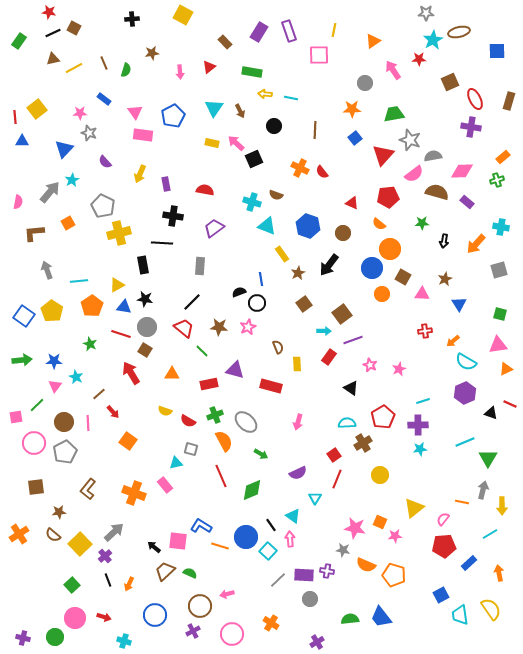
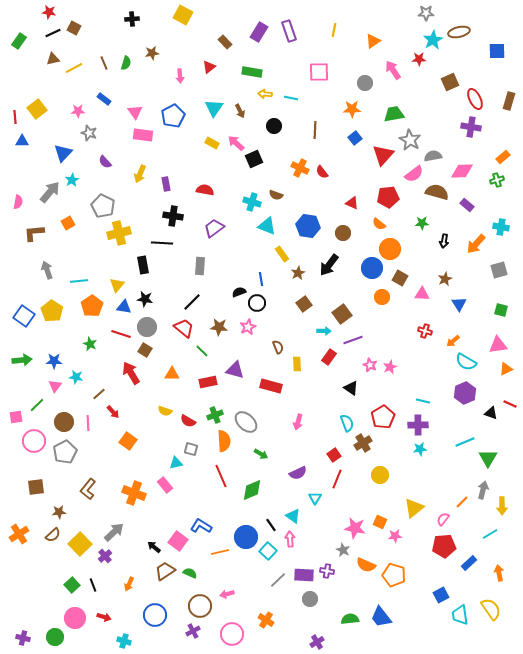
pink square at (319, 55): moved 17 px down
green semicircle at (126, 70): moved 7 px up
pink arrow at (180, 72): moved 4 px down
pink star at (80, 113): moved 2 px left, 2 px up
gray star at (410, 140): rotated 10 degrees clockwise
yellow rectangle at (212, 143): rotated 16 degrees clockwise
blue triangle at (64, 149): moved 1 px left, 4 px down
purple rectangle at (467, 202): moved 3 px down
blue hexagon at (308, 226): rotated 10 degrees counterclockwise
brown square at (403, 277): moved 3 px left, 1 px down
yellow triangle at (117, 285): rotated 21 degrees counterclockwise
orange circle at (382, 294): moved 3 px down
green square at (500, 314): moved 1 px right, 4 px up
red cross at (425, 331): rotated 24 degrees clockwise
pink star at (399, 369): moved 9 px left, 2 px up
cyan star at (76, 377): rotated 16 degrees counterclockwise
red rectangle at (209, 384): moved 1 px left, 2 px up
cyan line at (423, 401): rotated 32 degrees clockwise
cyan semicircle at (347, 423): rotated 72 degrees clockwise
orange semicircle at (224, 441): rotated 25 degrees clockwise
pink circle at (34, 443): moved 2 px up
orange line at (462, 502): rotated 56 degrees counterclockwise
brown semicircle at (53, 535): rotated 84 degrees counterclockwise
pink square at (178, 541): rotated 30 degrees clockwise
orange line at (220, 546): moved 6 px down; rotated 30 degrees counterclockwise
gray star at (343, 550): rotated 16 degrees clockwise
brown trapezoid at (165, 571): rotated 10 degrees clockwise
black line at (108, 580): moved 15 px left, 5 px down
orange cross at (271, 623): moved 5 px left, 3 px up
